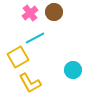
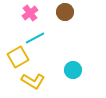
brown circle: moved 11 px right
yellow L-shape: moved 3 px right, 2 px up; rotated 30 degrees counterclockwise
